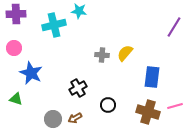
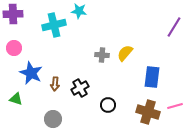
purple cross: moved 3 px left
black cross: moved 2 px right
brown arrow: moved 20 px left, 34 px up; rotated 56 degrees counterclockwise
